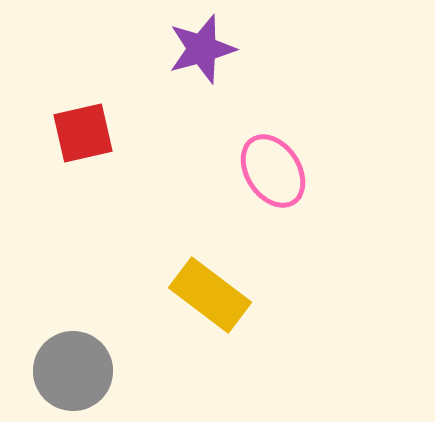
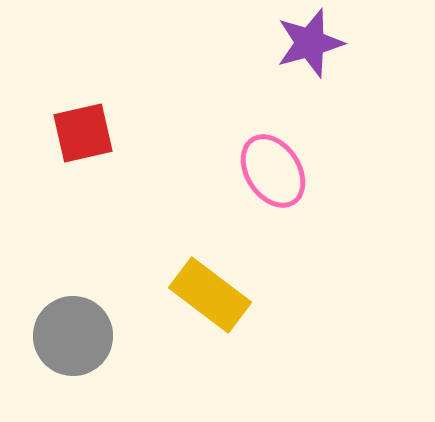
purple star: moved 108 px right, 6 px up
gray circle: moved 35 px up
